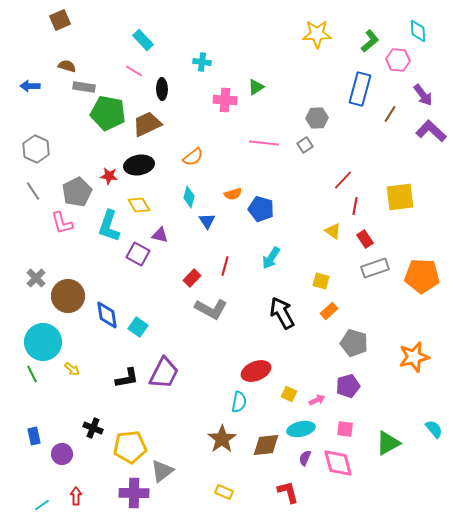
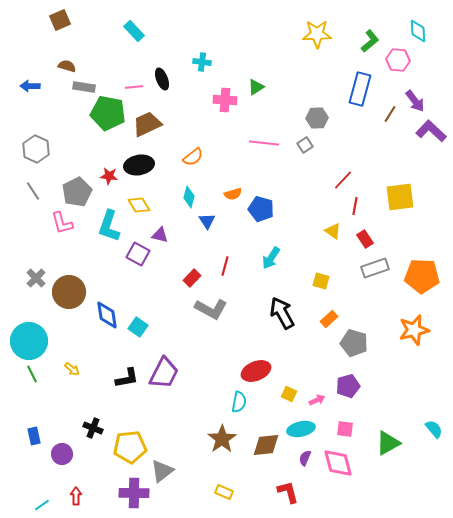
cyan rectangle at (143, 40): moved 9 px left, 9 px up
pink line at (134, 71): moved 16 px down; rotated 36 degrees counterclockwise
black ellipse at (162, 89): moved 10 px up; rotated 20 degrees counterclockwise
purple arrow at (423, 95): moved 8 px left, 6 px down
brown circle at (68, 296): moved 1 px right, 4 px up
orange rectangle at (329, 311): moved 8 px down
cyan circle at (43, 342): moved 14 px left, 1 px up
orange star at (414, 357): moved 27 px up
